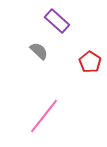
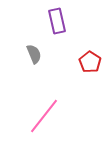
purple rectangle: rotated 35 degrees clockwise
gray semicircle: moved 5 px left, 3 px down; rotated 24 degrees clockwise
